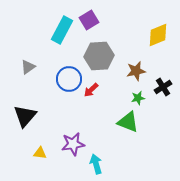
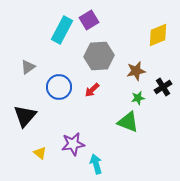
blue circle: moved 10 px left, 8 px down
red arrow: moved 1 px right
yellow triangle: rotated 32 degrees clockwise
